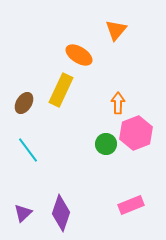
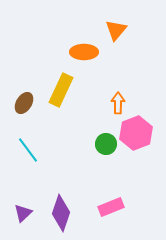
orange ellipse: moved 5 px right, 3 px up; rotated 32 degrees counterclockwise
pink rectangle: moved 20 px left, 2 px down
